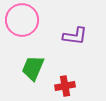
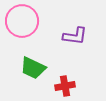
pink circle: moved 1 px down
green trapezoid: rotated 88 degrees counterclockwise
